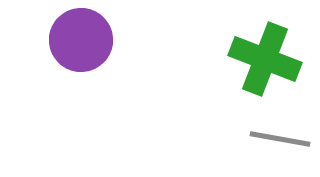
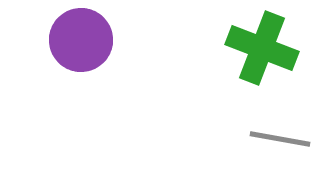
green cross: moved 3 px left, 11 px up
